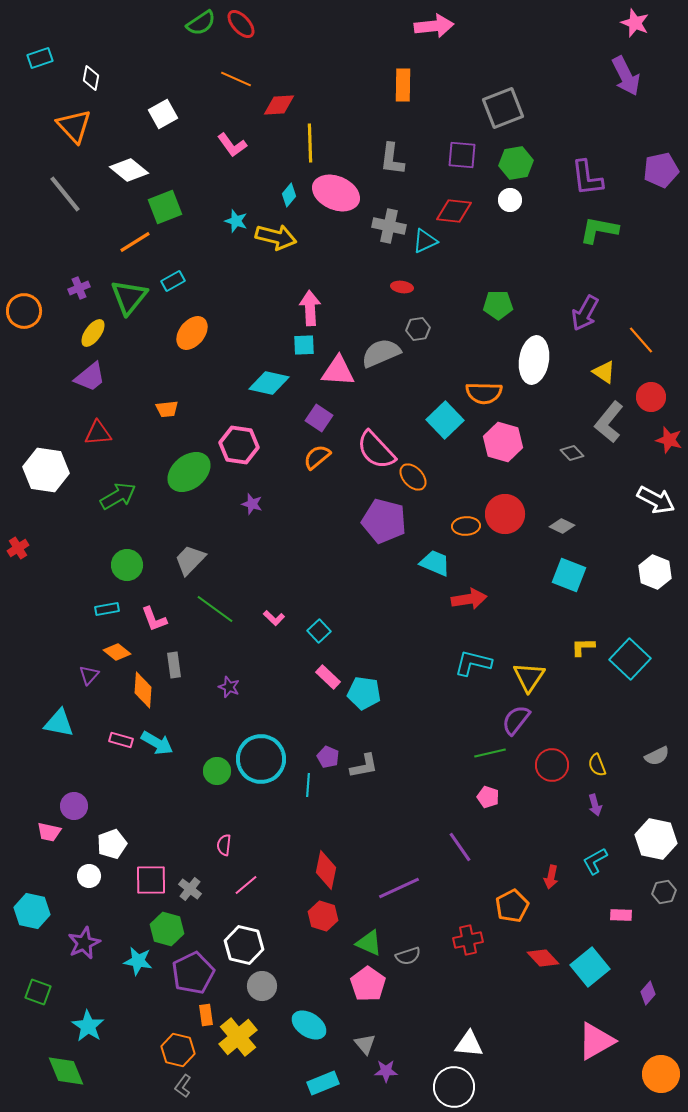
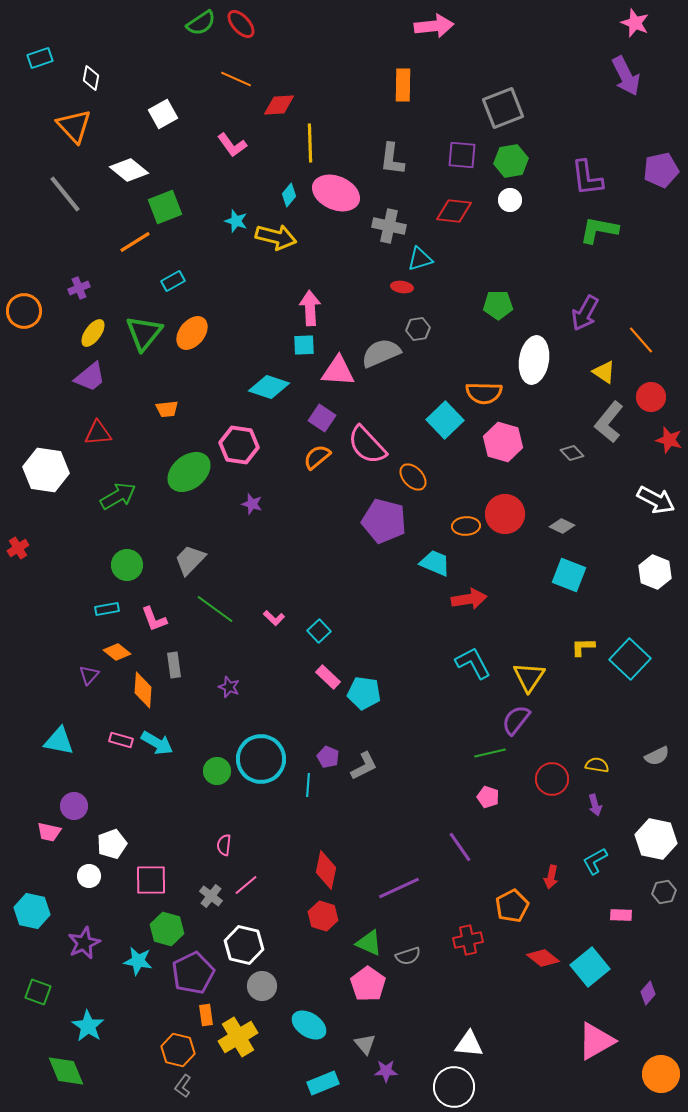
green hexagon at (516, 163): moved 5 px left, 2 px up
cyan triangle at (425, 241): moved 5 px left, 18 px down; rotated 8 degrees clockwise
green triangle at (129, 297): moved 15 px right, 36 px down
cyan diamond at (269, 383): moved 4 px down; rotated 6 degrees clockwise
purple square at (319, 418): moved 3 px right
pink semicircle at (376, 450): moved 9 px left, 5 px up
cyan L-shape at (473, 663): rotated 48 degrees clockwise
cyan triangle at (59, 723): moved 18 px down
red circle at (552, 765): moved 14 px down
yellow semicircle at (597, 765): rotated 120 degrees clockwise
gray L-shape at (364, 766): rotated 16 degrees counterclockwise
gray cross at (190, 889): moved 21 px right, 7 px down
red diamond at (543, 958): rotated 8 degrees counterclockwise
yellow cross at (238, 1037): rotated 9 degrees clockwise
